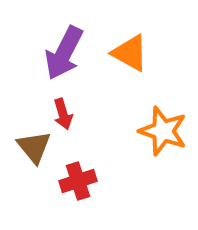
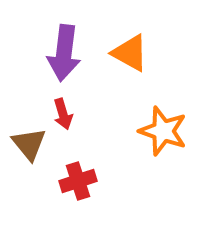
purple arrow: rotated 20 degrees counterclockwise
brown triangle: moved 5 px left, 3 px up
